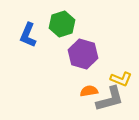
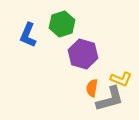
orange semicircle: moved 3 px right, 3 px up; rotated 72 degrees counterclockwise
